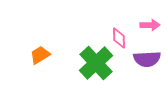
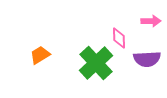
pink arrow: moved 1 px right, 4 px up
